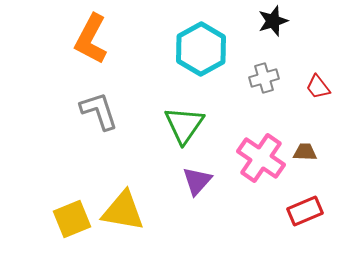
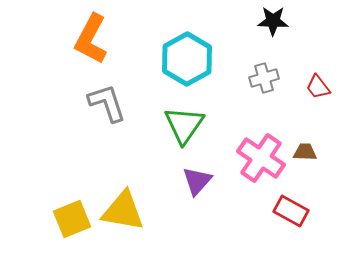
black star: rotated 20 degrees clockwise
cyan hexagon: moved 14 px left, 10 px down
gray L-shape: moved 8 px right, 8 px up
red rectangle: moved 14 px left; rotated 52 degrees clockwise
